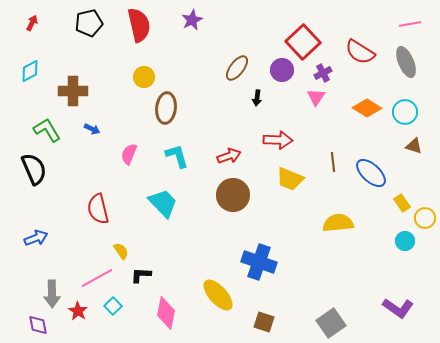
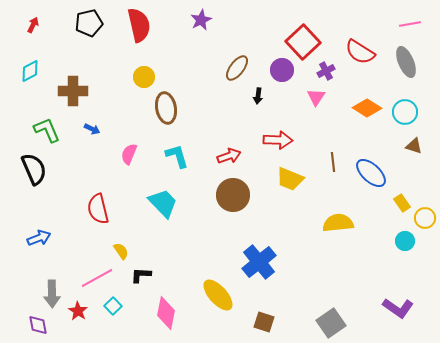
purple star at (192, 20): moved 9 px right
red arrow at (32, 23): moved 1 px right, 2 px down
purple cross at (323, 73): moved 3 px right, 2 px up
black arrow at (257, 98): moved 1 px right, 2 px up
brown ellipse at (166, 108): rotated 16 degrees counterclockwise
green L-shape at (47, 130): rotated 8 degrees clockwise
blue arrow at (36, 238): moved 3 px right
blue cross at (259, 262): rotated 32 degrees clockwise
